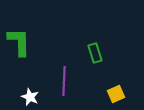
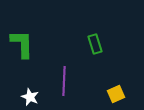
green L-shape: moved 3 px right, 2 px down
green rectangle: moved 9 px up
